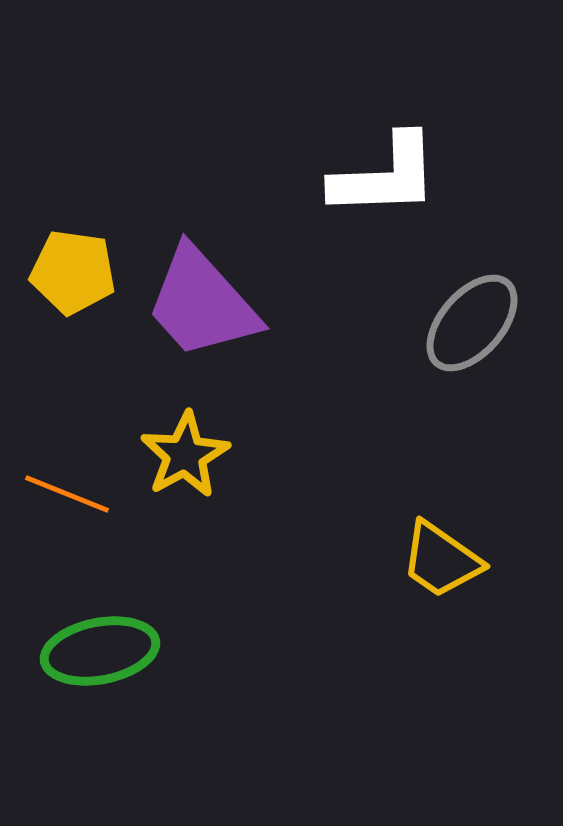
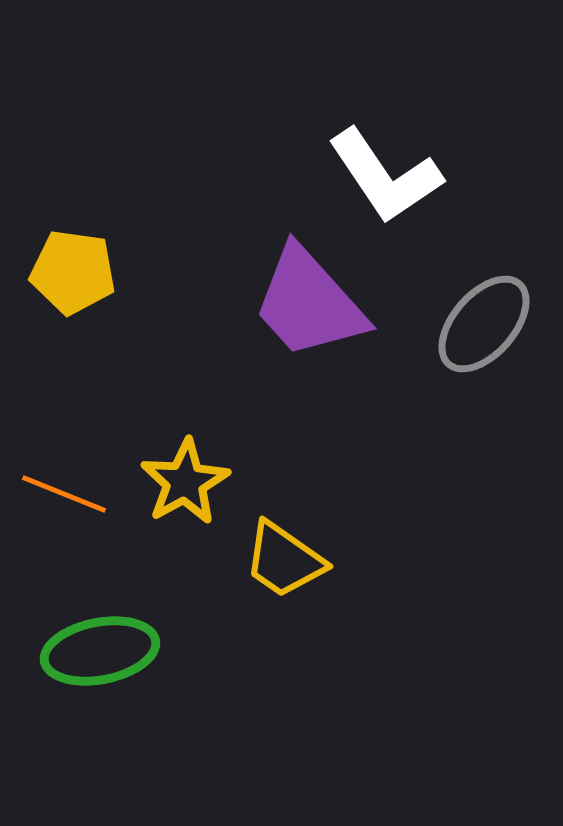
white L-shape: rotated 58 degrees clockwise
purple trapezoid: moved 107 px right
gray ellipse: moved 12 px right, 1 px down
yellow star: moved 27 px down
orange line: moved 3 px left
yellow trapezoid: moved 157 px left
